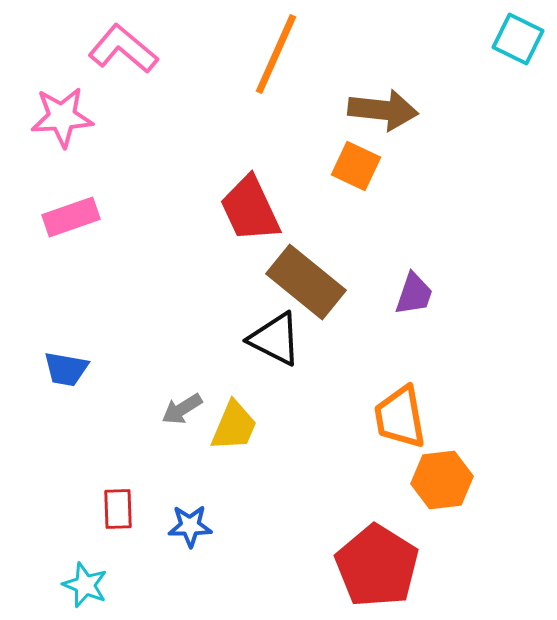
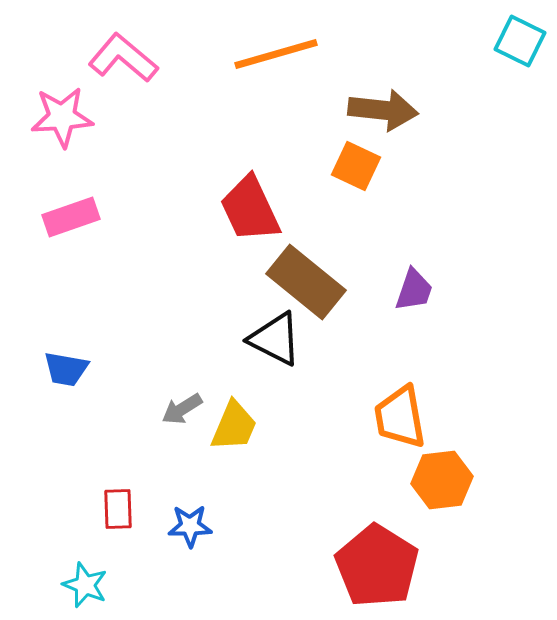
cyan square: moved 2 px right, 2 px down
pink L-shape: moved 9 px down
orange line: rotated 50 degrees clockwise
purple trapezoid: moved 4 px up
